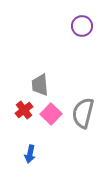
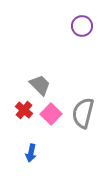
gray trapezoid: rotated 140 degrees clockwise
red cross: rotated 12 degrees counterclockwise
blue arrow: moved 1 px right, 1 px up
